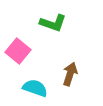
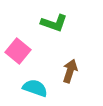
green L-shape: moved 1 px right
brown arrow: moved 3 px up
